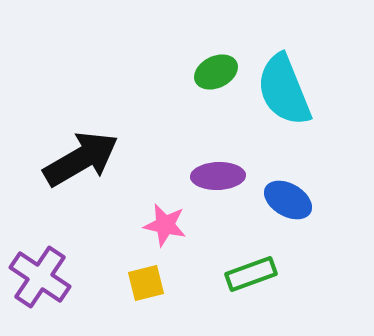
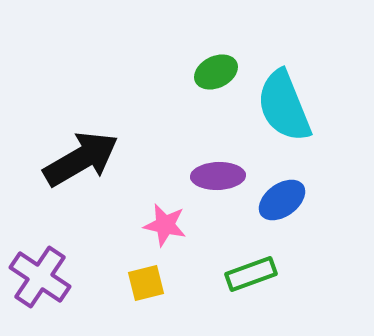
cyan semicircle: moved 16 px down
blue ellipse: moved 6 px left; rotated 66 degrees counterclockwise
